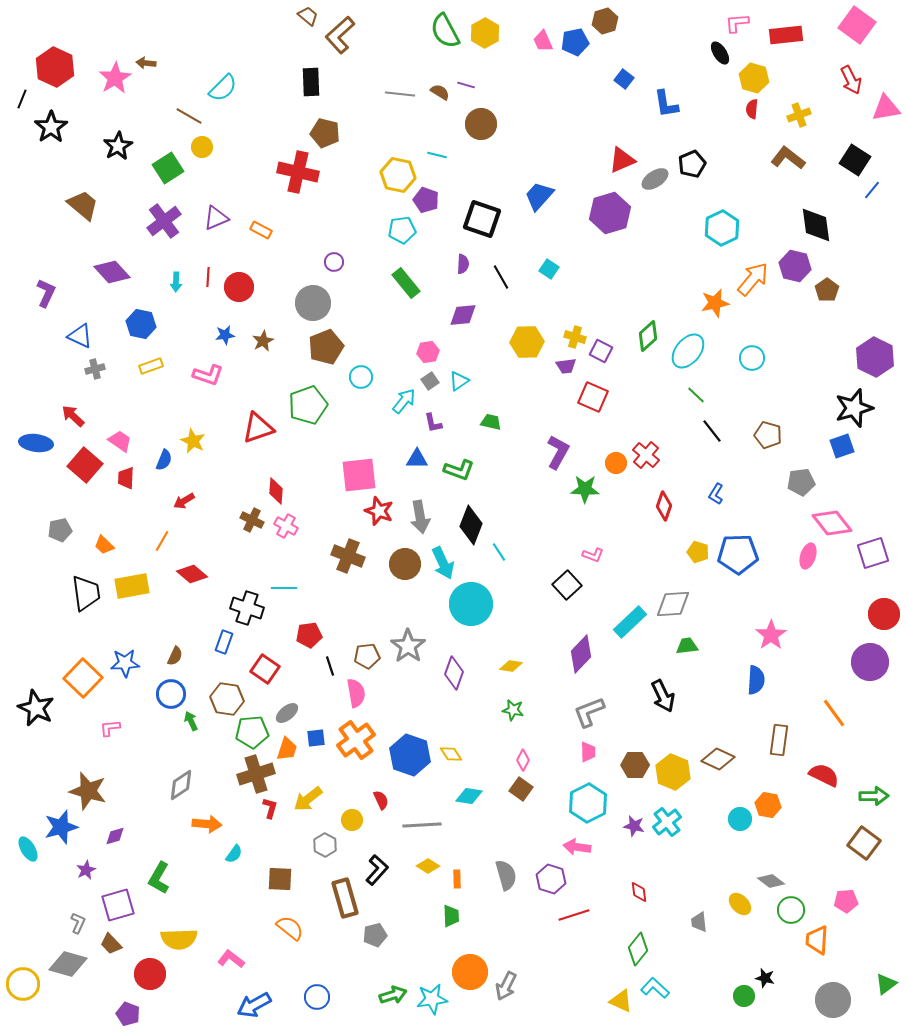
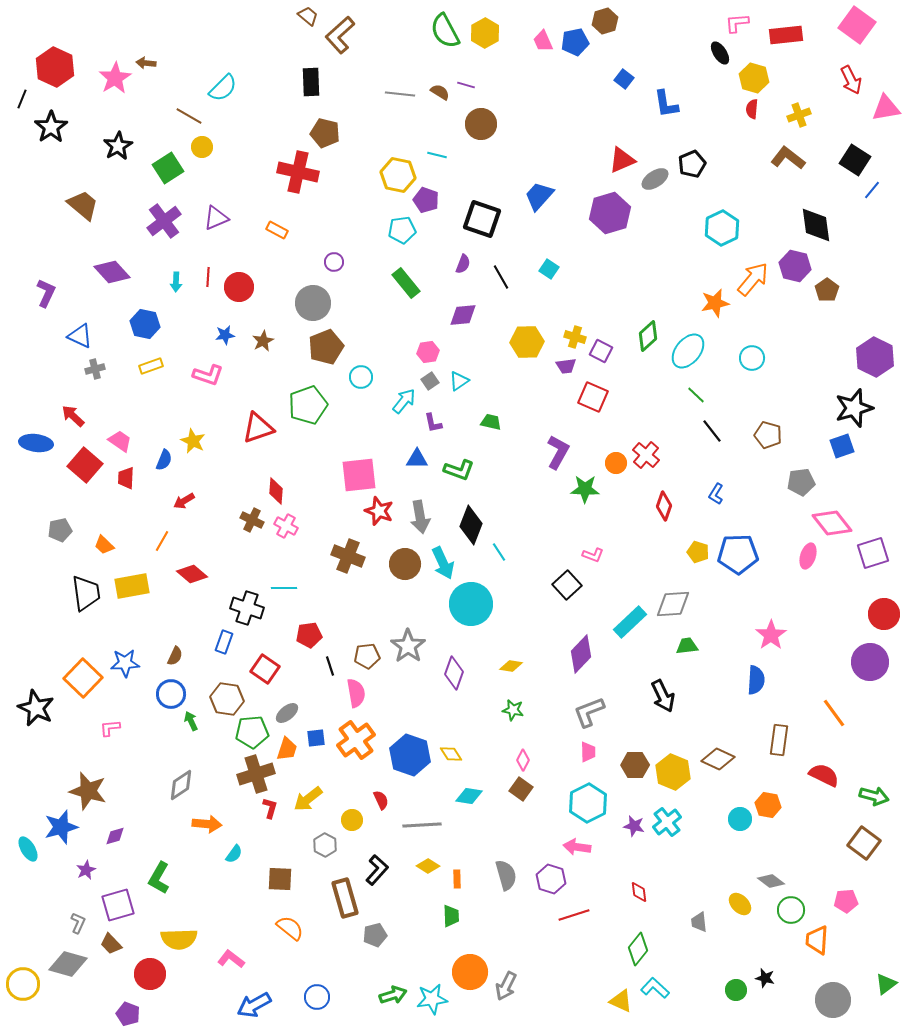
orange rectangle at (261, 230): moved 16 px right
purple semicircle at (463, 264): rotated 18 degrees clockwise
blue hexagon at (141, 324): moved 4 px right
green arrow at (874, 796): rotated 16 degrees clockwise
green circle at (744, 996): moved 8 px left, 6 px up
